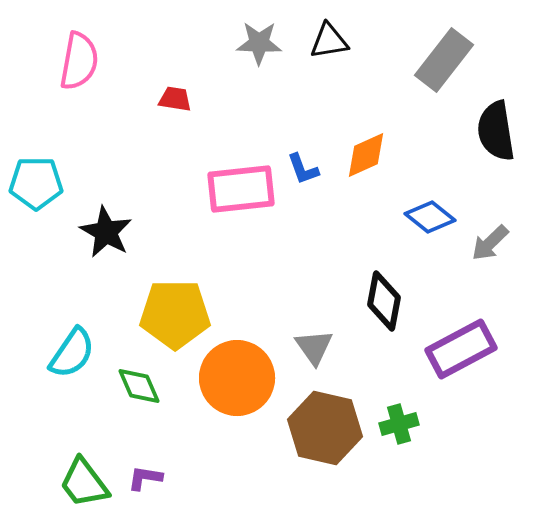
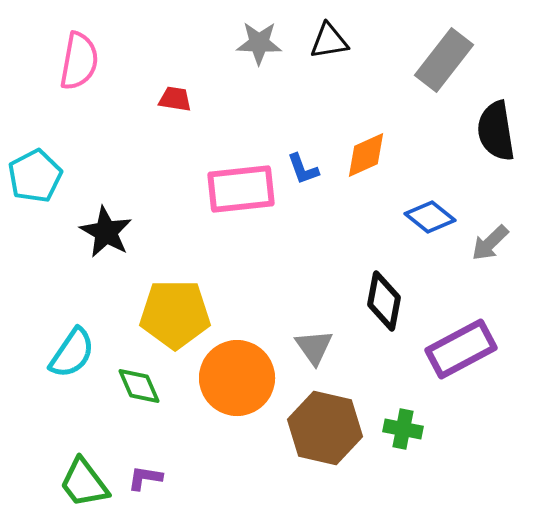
cyan pentagon: moved 1 px left, 7 px up; rotated 28 degrees counterclockwise
green cross: moved 4 px right, 5 px down; rotated 27 degrees clockwise
